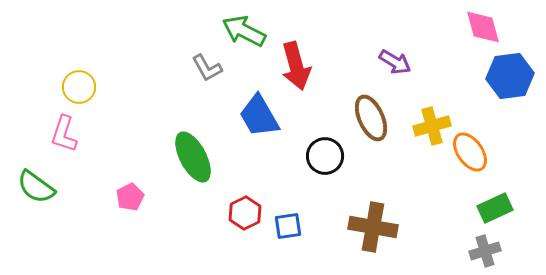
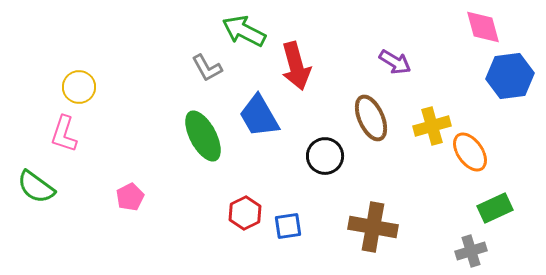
green ellipse: moved 10 px right, 21 px up
gray cross: moved 14 px left
